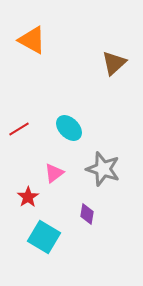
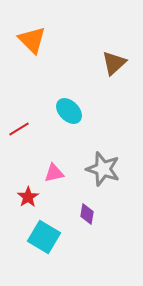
orange triangle: rotated 16 degrees clockwise
cyan ellipse: moved 17 px up
pink triangle: rotated 25 degrees clockwise
